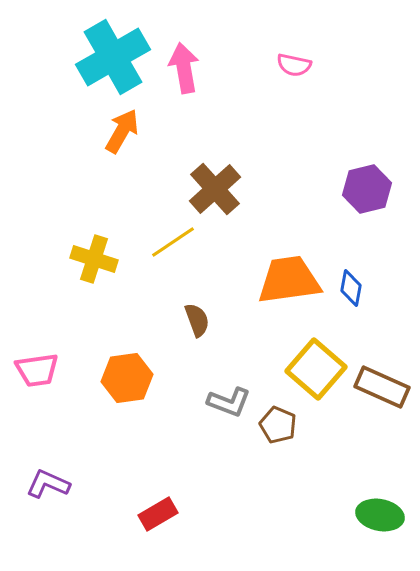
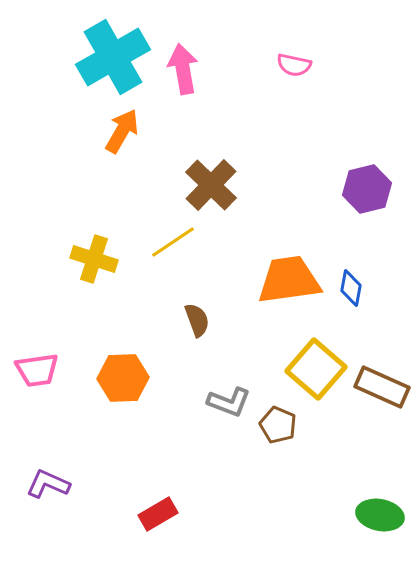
pink arrow: moved 1 px left, 1 px down
brown cross: moved 4 px left, 4 px up; rotated 4 degrees counterclockwise
orange hexagon: moved 4 px left; rotated 6 degrees clockwise
